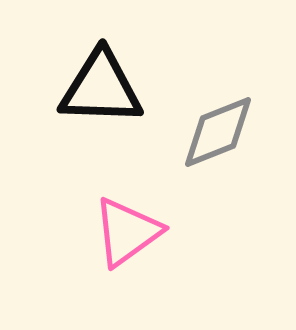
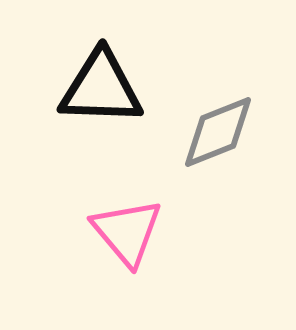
pink triangle: rotated 34 degrees counterclockwise
